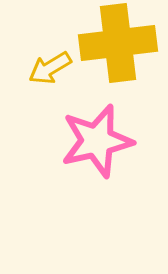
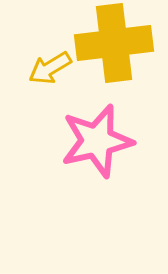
yellow cross: moved 4 px left
